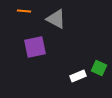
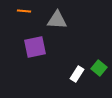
gray triangle: moved 1 px right, 1 px down; rotated 25 degrees counterclockwise
green square: rotated 14 degrees clockwise
white rectangle: moved 1 px left, 2 px up; rotated 35 degrees counterclockwise
